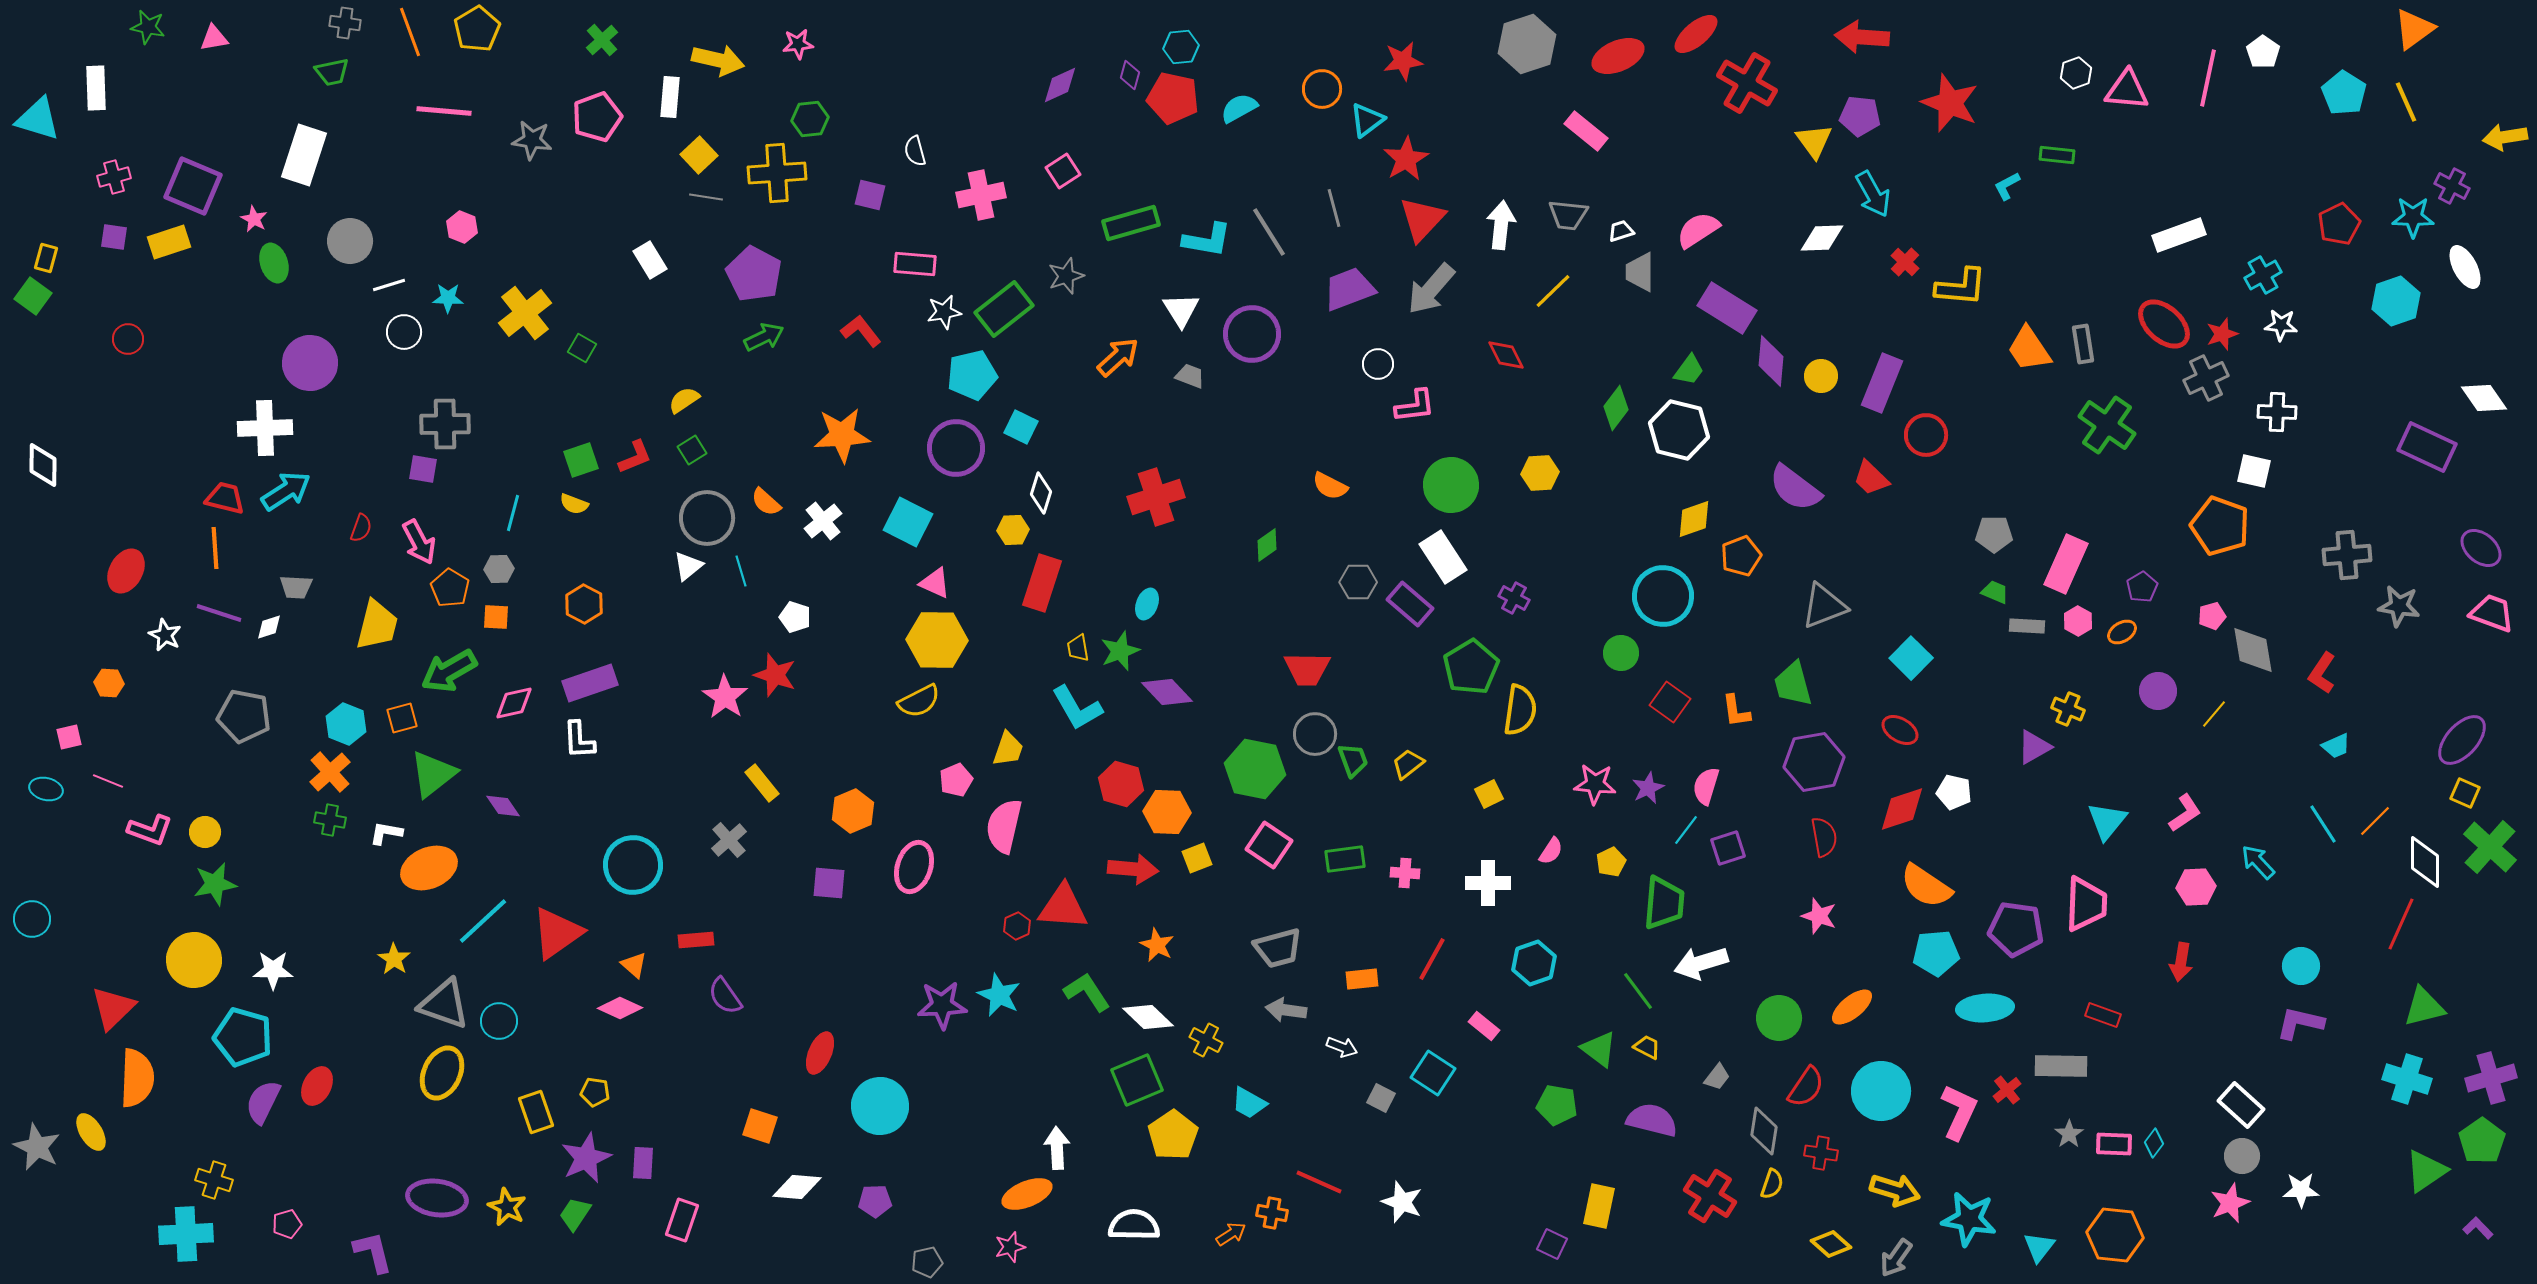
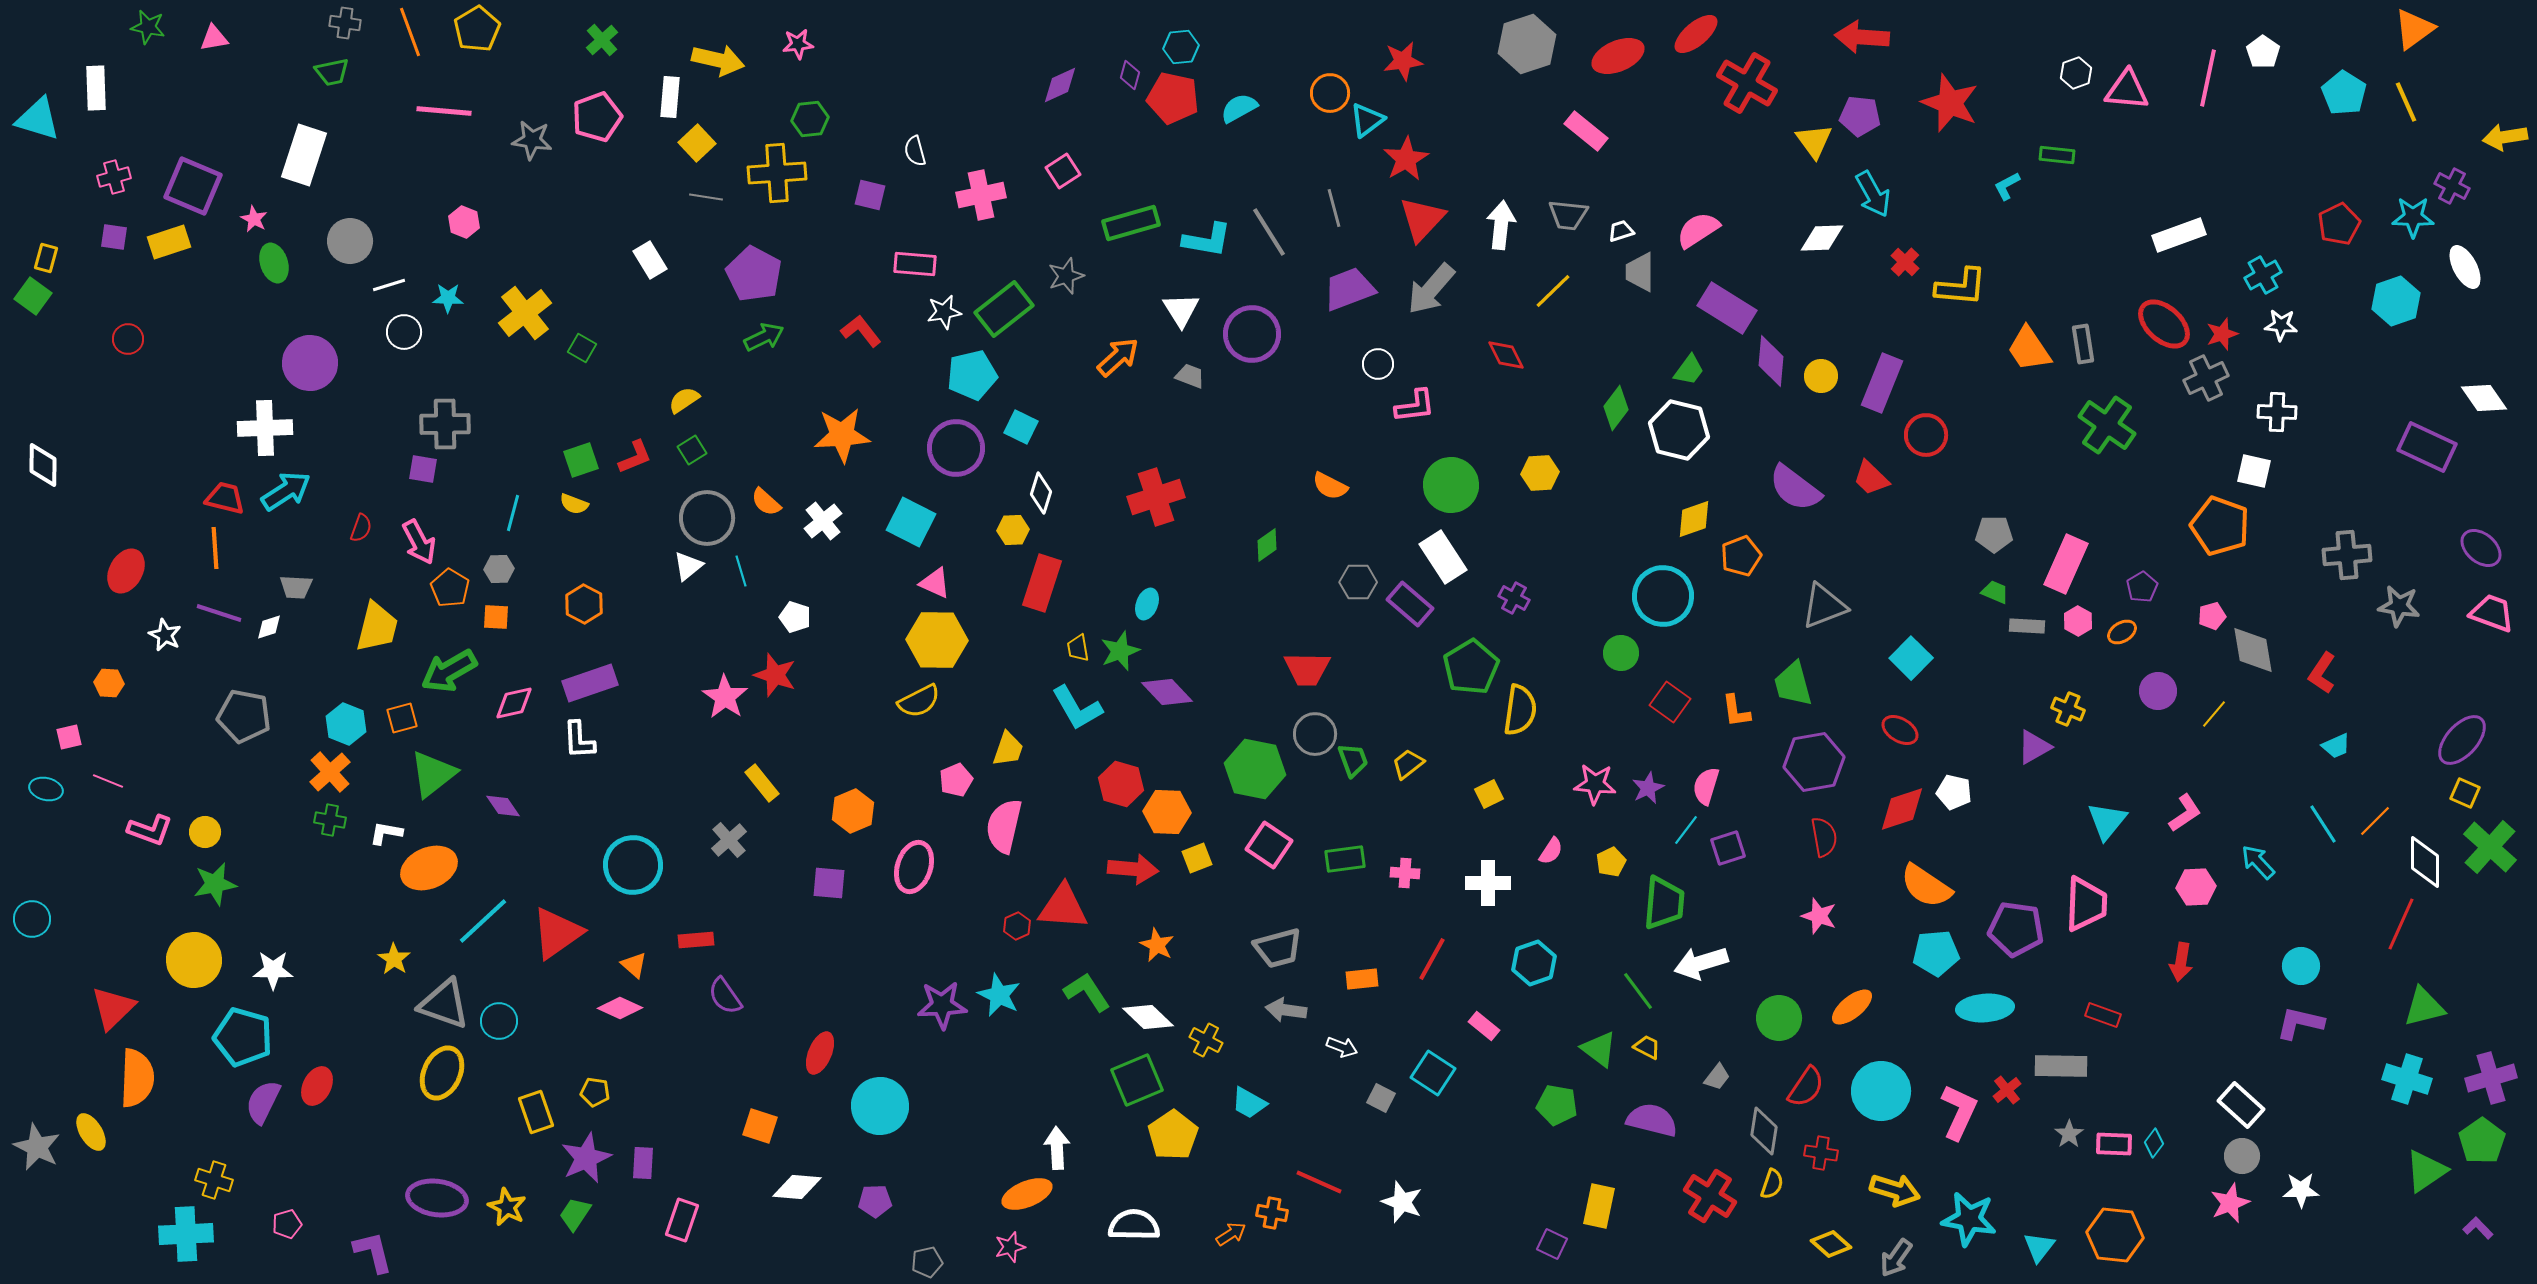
orange circle at (1322, 89): moved 8 px right, 4 px down
yellow square at (699, 155): moved 2 px left, 12 px up
pink hexagon at (462, 227): moved 2 px right, 5 px up
cyan square at (908, 522): moved 3 px right
yellow trapezoid at (377, 625): moved 2 px down
